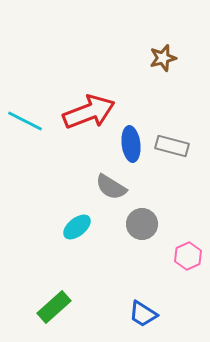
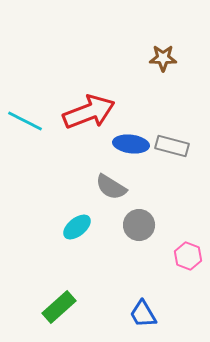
brown star: rotated 16 degrees clockwise
blue ellipse: rotated 76 degrees counterclockwise
gray circle: moved 3 px left, 1 px down
pink hexagon: rotated 16 degrees counterclockwise
green rectangle: moved 5 px right
blue trapezoid: rotated 28 degrees clockwise
